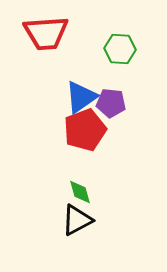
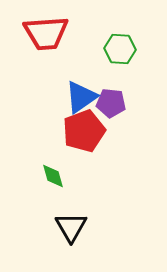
red pentagon: moved 1 px left, 1 px down
green diamond: moved 27 px left, 16 px up
black triangle: moved 6 px left, 7 px down; rotated 32 degrees counterclockwise
